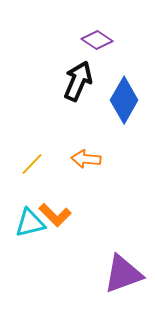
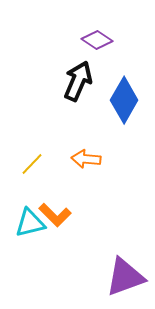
purple triangle: moved 2 px right, 3 px down
